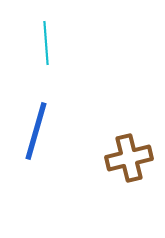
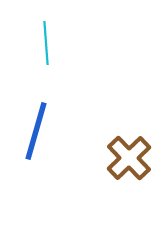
brown cross: rotated 30 degrees counterclockwise
